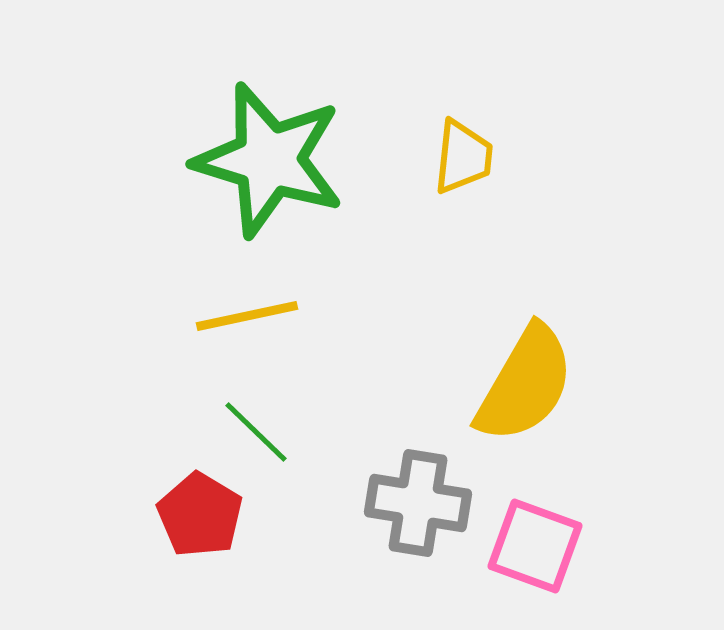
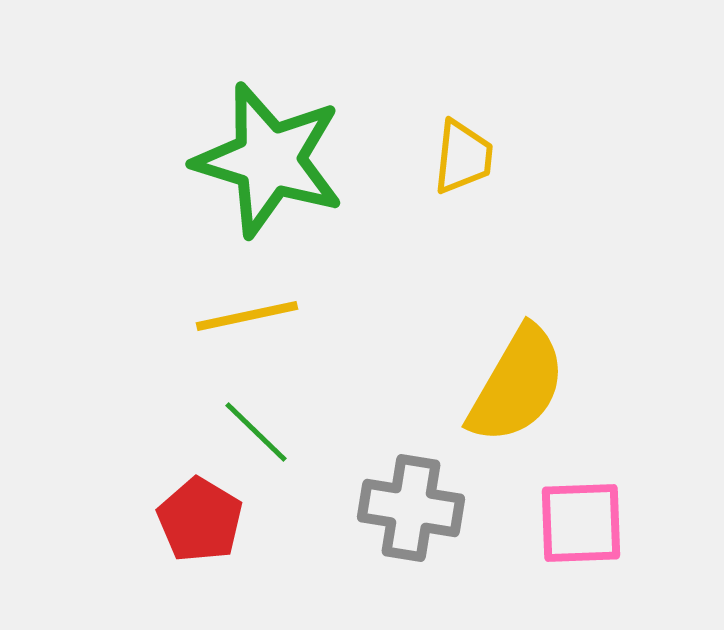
yellow semicircle: moved 8 px left, 1 px down
gray cross: moved 7 px left, 5 px down
red pentagon: moved 5 px down
pink square: moved 46 px right, 23 px up; rotated 22 degrees counterclockwise
